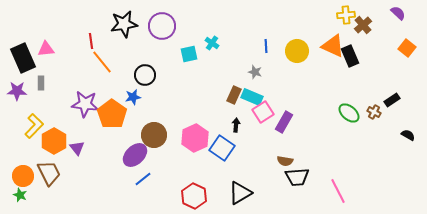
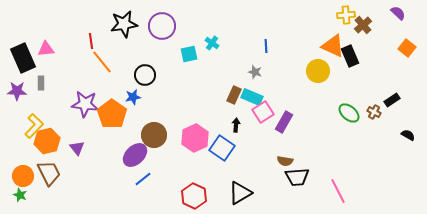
yellow circle at (297, 51): moved 21 px right, 20 px down
orange hexagon at (54, 141): moved 7 px left; rotated 15 degrees clockwise
